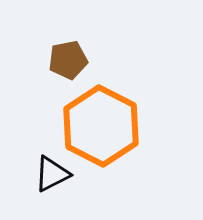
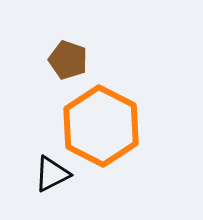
brown pentagon: rotated 30 degrees clockwise
